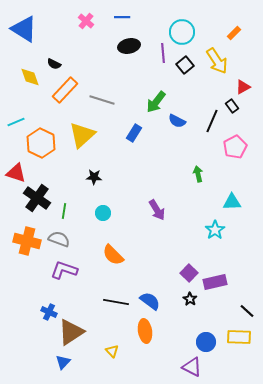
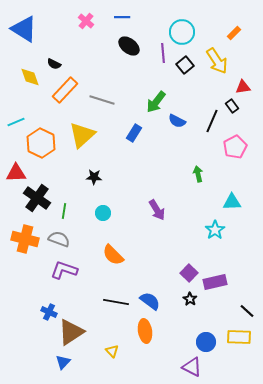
black ellipse at (129, 46): rotated 50 degrees clockwise
red triangle at (243, 87): rotated 21 degrees clockwise
red triangle at (16, 173): rotated 20 degrees counterclockwise
orange cross at (27, 241): moved 2 px left, 2 px up
